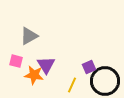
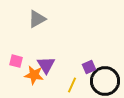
gray triangle: moved 8 px right, 17 px up
